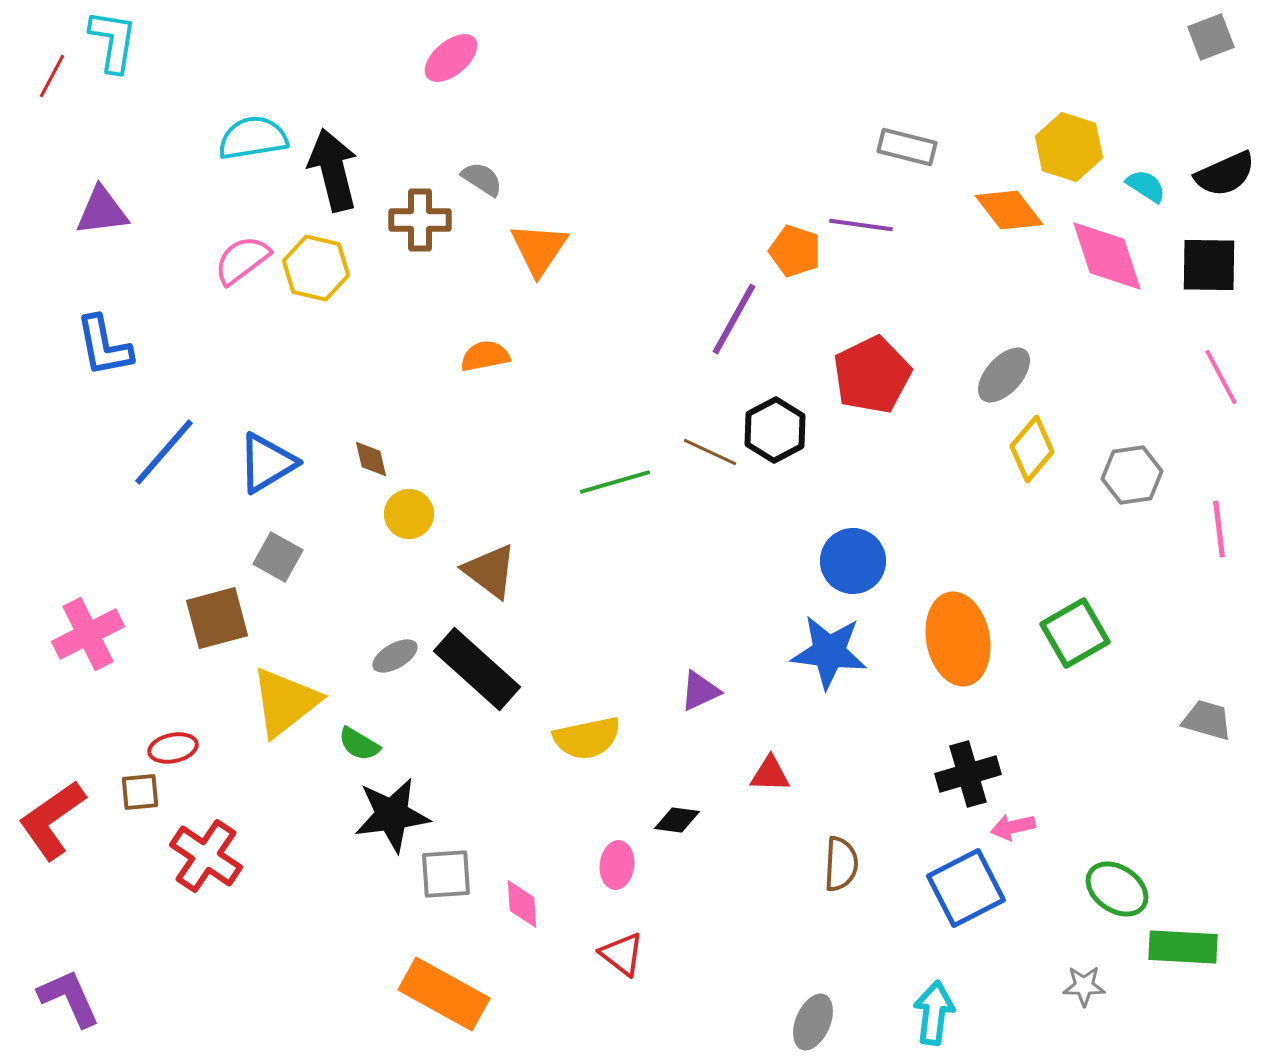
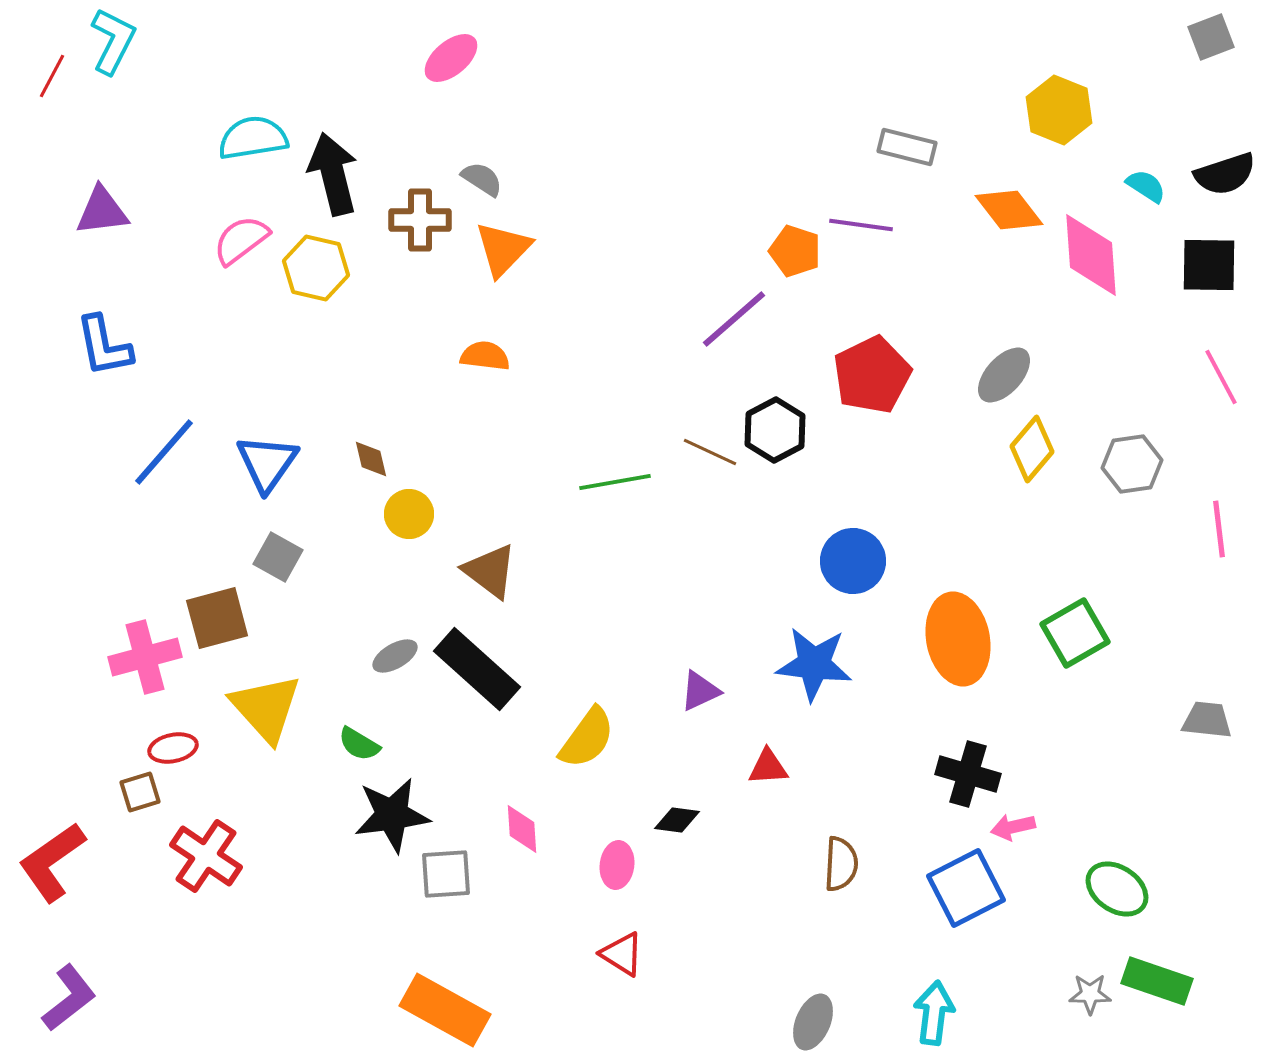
cyan L-shape at (113, 41): rotated 18 degrees clockwise
yellow hexagon at (1069, 147): moved 10 px left, 37 px up; rotated 4 degrees clockwise
black arrow at (333, 170): moved 4 px down
black semicircle at (1225, 174): rotated 6 degrees clockwise
orange triangle at (539, 249): moved 36 px left; rotated 10 degrees clockwise
pink diamond at (1107, 256): moved 16 px left, 1 px up; rotated 14 degrees clockwise
pink semicircle at (242, 260): moved 1 px left, 20 px up
purple line at (734, 319): rotated 20 degrees clockwise
orange semicircle at (485, 356): rotated 18 degrees clockwise
blue triangle at (267, 463): rotated 24 degrees counterclockwise
gray hexagon at (1132, 475): moved 11 px up
green line at (615, 482): rotated 6 degrees clockwise
pink cross at (88, 634): moved 57 px right, 23 px down; rotated 12 degrees clockwise
blue star at (829, 652): moved 15 px left, 12 px down
yellow triangle at (285, 702): moved 19 px left, 6 px down; rotated 34 degrees counterclockwise
gray trapezoid at (1207, 720): rotated 10 degrees counterclockwise
yellow semicircle at (587, 738): rotated 42 degrees counterclockwise
red triangle at (770, 774): moved 2 px left, 7 px up; rotated 6 degrees counterclockwise
black cross at (968, 774): rotated 32 degrees clockwise
brown square at (140, 792): rotated 12 degrees counterclockwise
red L-shape at (52, 820): moved 42 px down
pink diamond at (522, 904): moved 75 px up
green rectangle at (1183, 947): moved 26 px left, 34 px down; rotated 16 degrees clockwise
red triangle at (622, 954): rotated 6 degrees counterclockwise
gray star at (1084, 986): moved 6 px right, 8 px down
orange rectangle at (444, 994): moved 1 px right, 16 px down
purple L-shape at (69, 998): rotated 76 degrees clockwise
